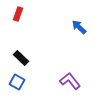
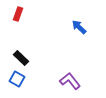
blue square: moved 3 px up
